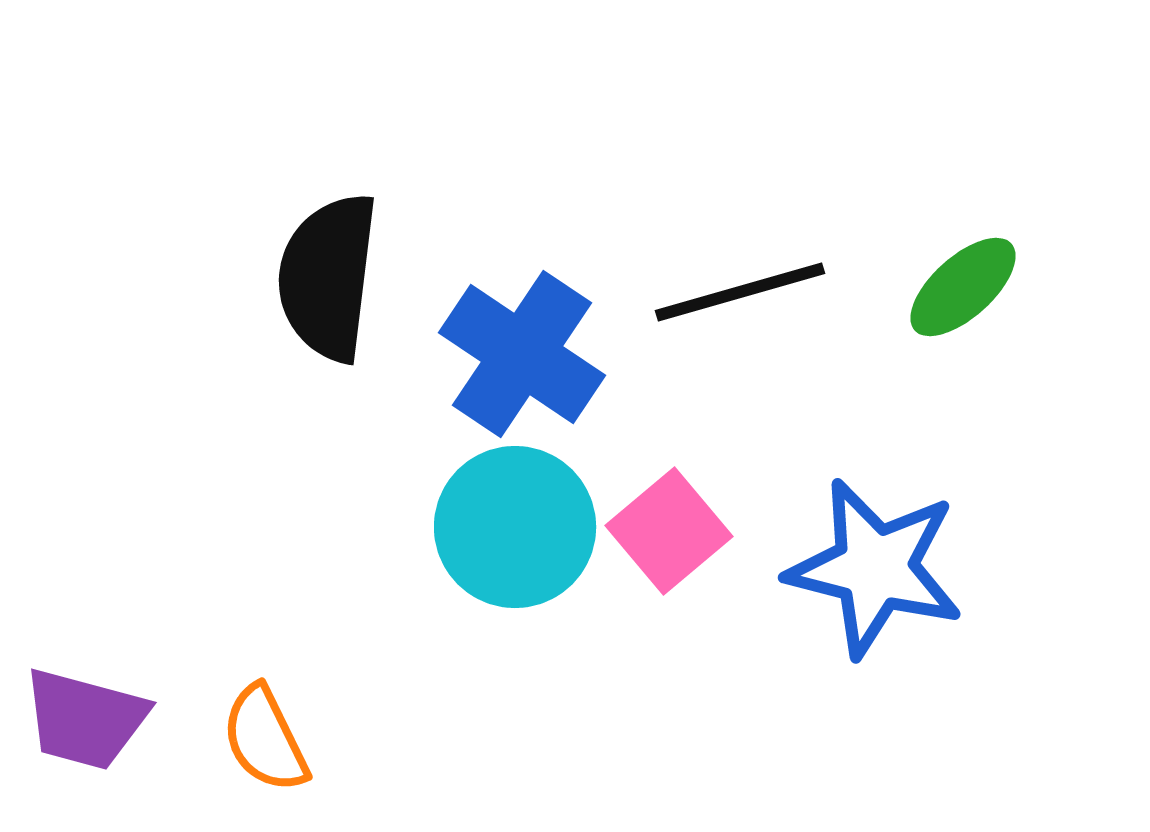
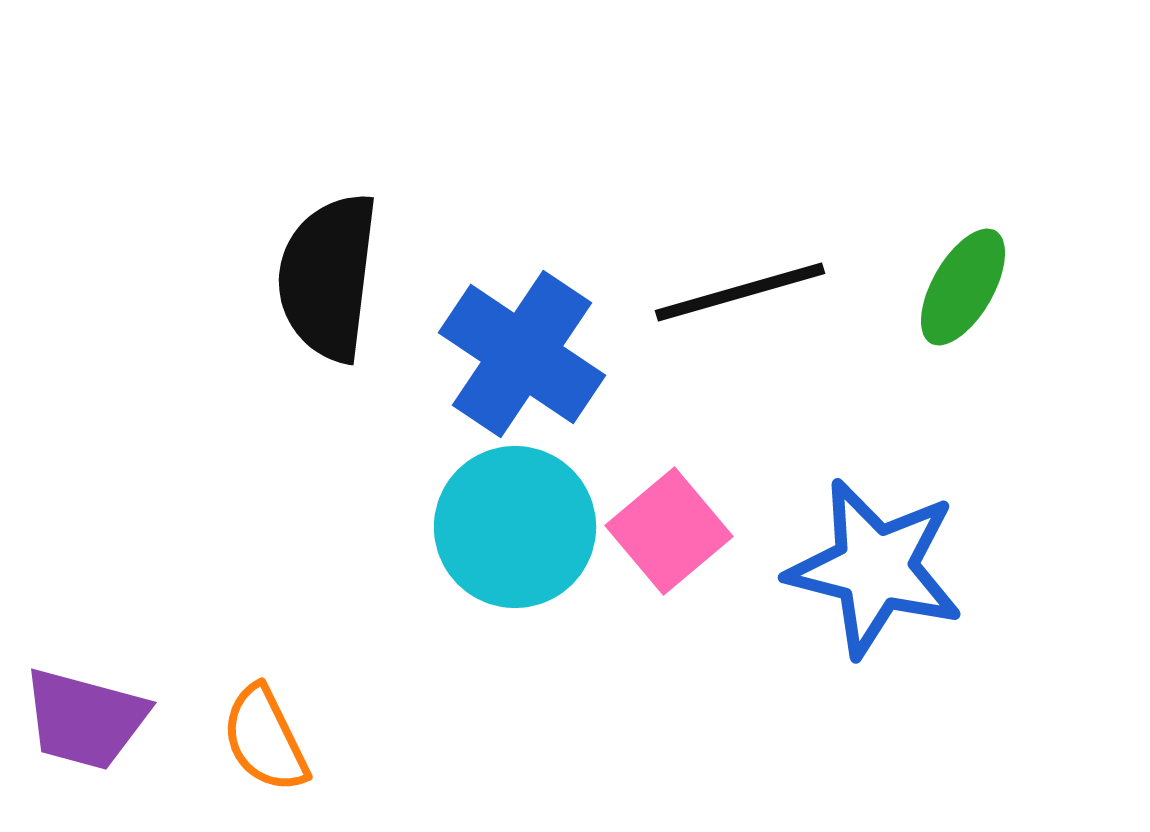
green ellipse: rotated 18 degrees counterclockwise
